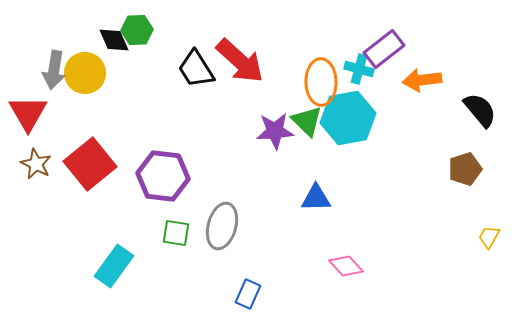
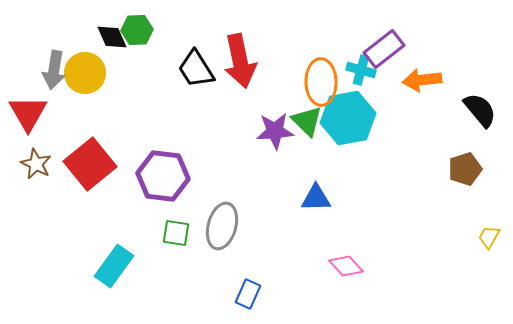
black diamond: moved 2 px left, 3 px up
red arrow: rotated 36 degrees clockwise
cyan cross: moved 2 px right, 1 px down
